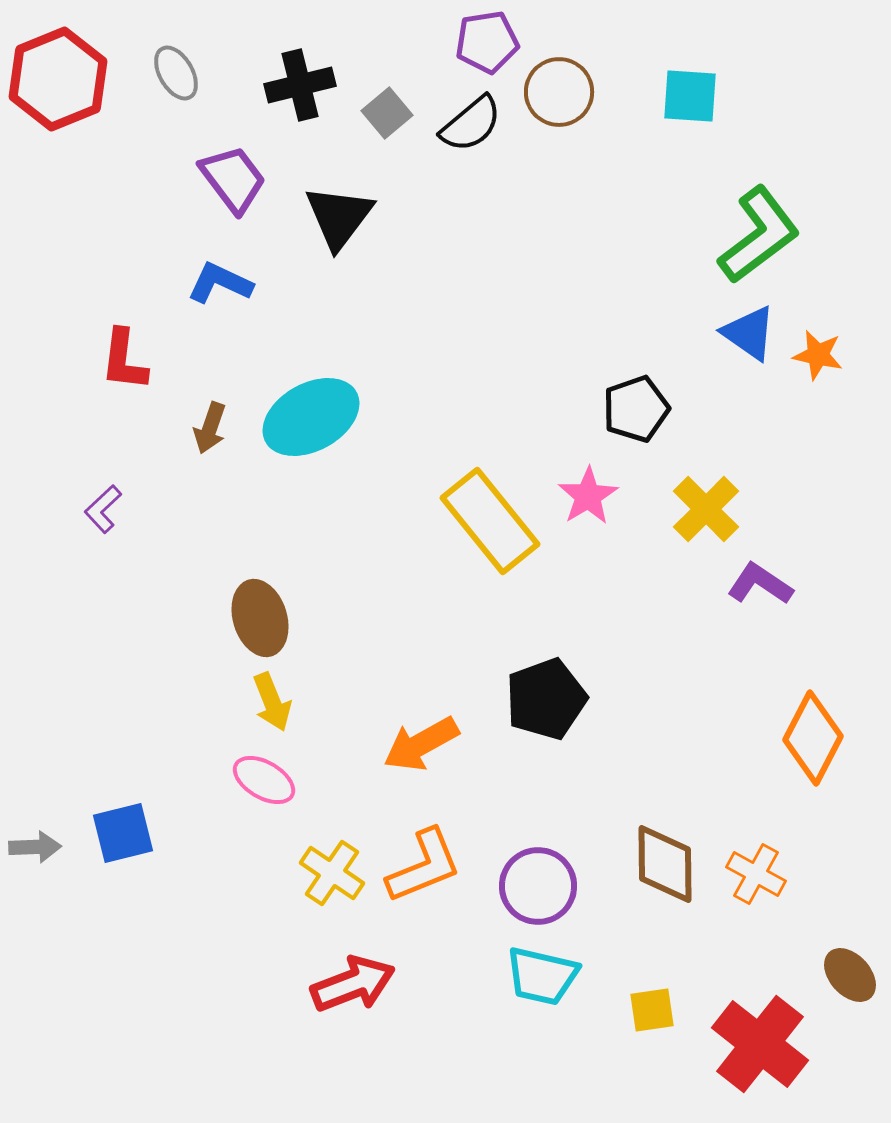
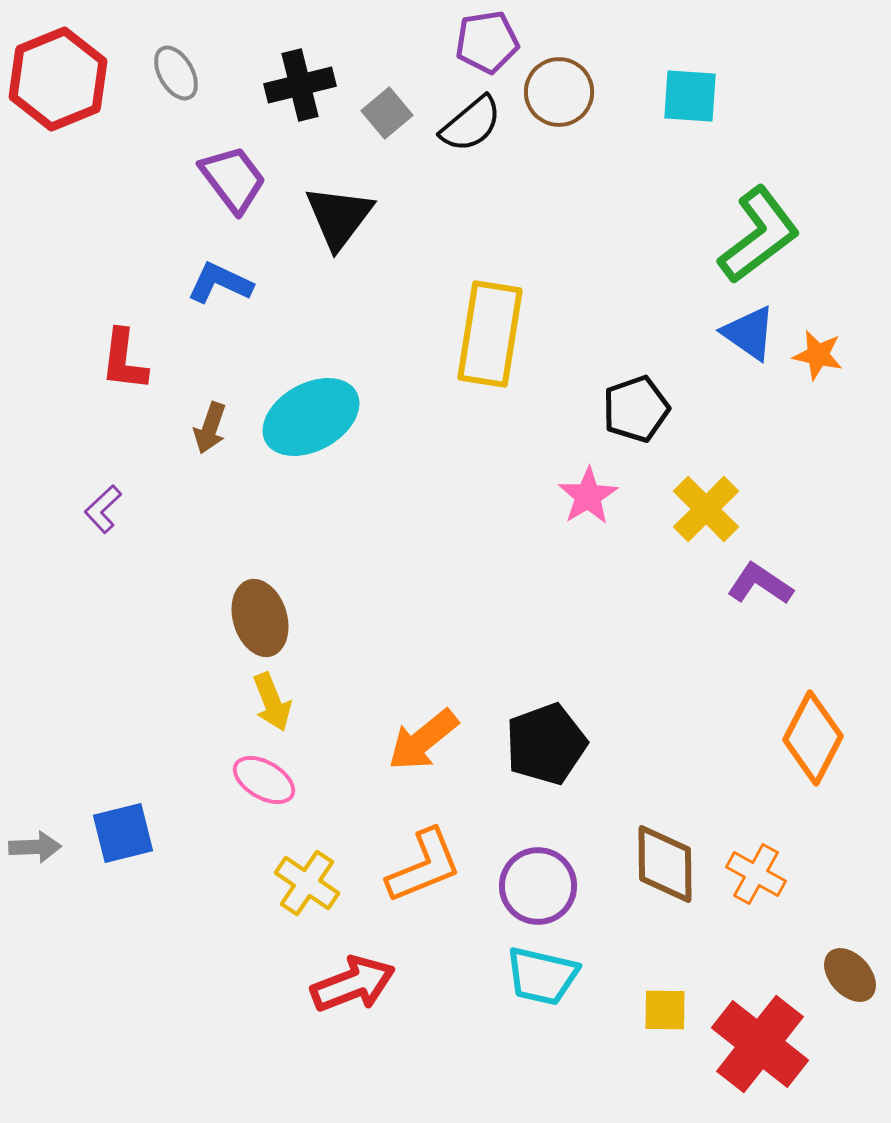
yellow rectangle at (490, 521): moved 187 px up; rotated 48 degrees clockwise
black pentagon at (546, 699): moved 45 px down
orange arrow at (421, 744): moved 2 px right, 4 px up; rotated 10 degrees counterclockwise
yellow cross at (332, 873): moved 25 px left, 10 px down
yellow square at (652, 1010): moved 13 px right; rotated 9 degrees clockwise
